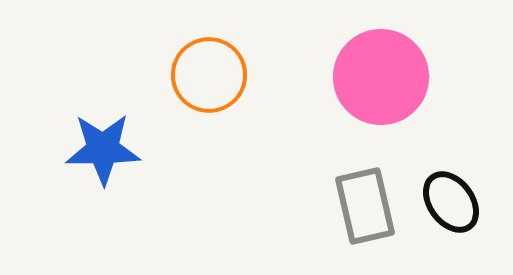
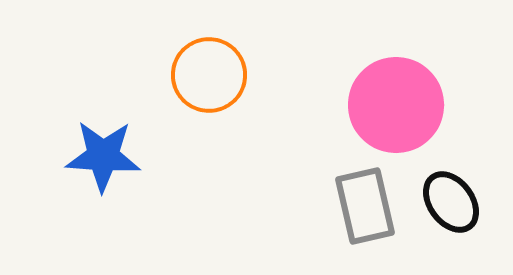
pink circle: moved 15 px right, 28 px down
blue star: moved 7 px down; rotated 4 degrees clockwise
